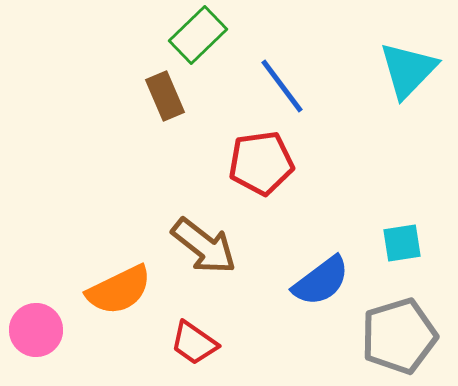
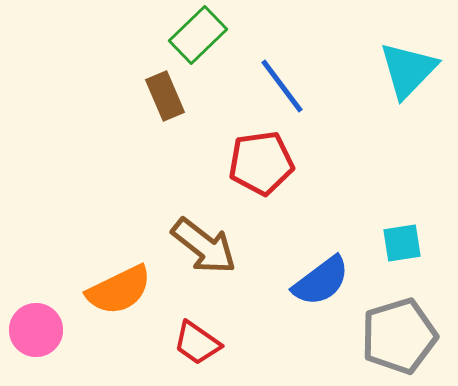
red trapezoid: moved 3 px right
